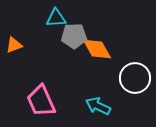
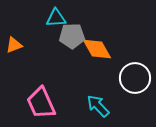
gray pentagon: moved 2 px left
pink trapezoid: moved 2 px down
cyan arrow: rotated 20 degrees clockwise
